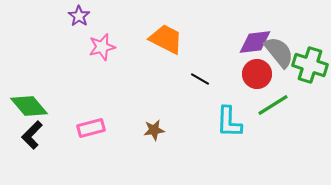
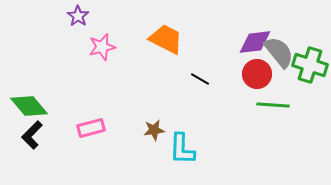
purple star: moved 1 px left
green line: rotated 36 degrees clockwise
cyan L-shape: moved 47 px left, 27 px down
